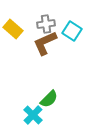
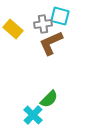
gray cross: moved 3 px left
cyan square: moved 12 px left, 15 px up; rotated 18 degrees counterclockwise
brown L-shape: moved 6 px right
